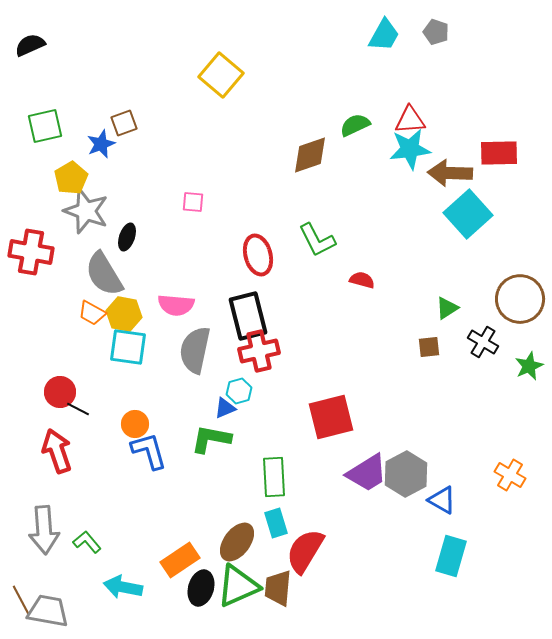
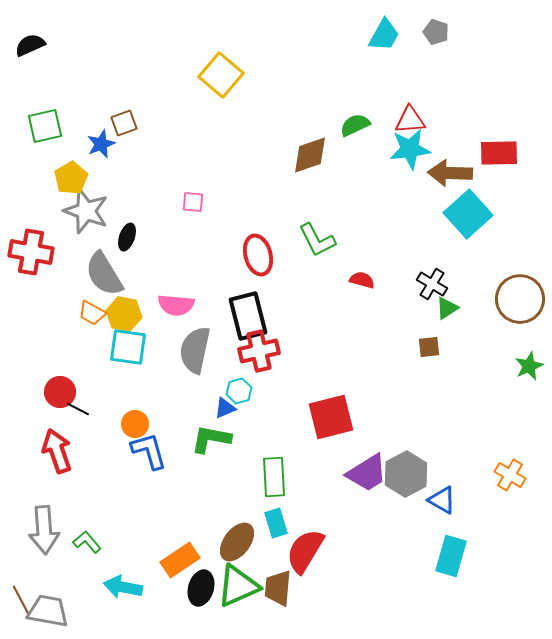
black cross at (483, 342): moved 51 px left, 58 px up
